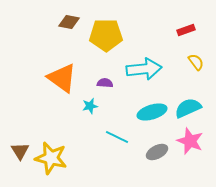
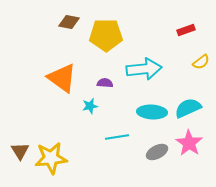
yellow semicircle: moved 5 px right; rotated 90 degrees clockwise
cyan ellipse: rotated 20 degrees clockwise
cyan line: rotated 35 degrees counterclockwise
pink star: moved 1 px left, 2 px down; rotated 12 degrees clockwise
yellow star: rotated 20 degrees counterclockwise
